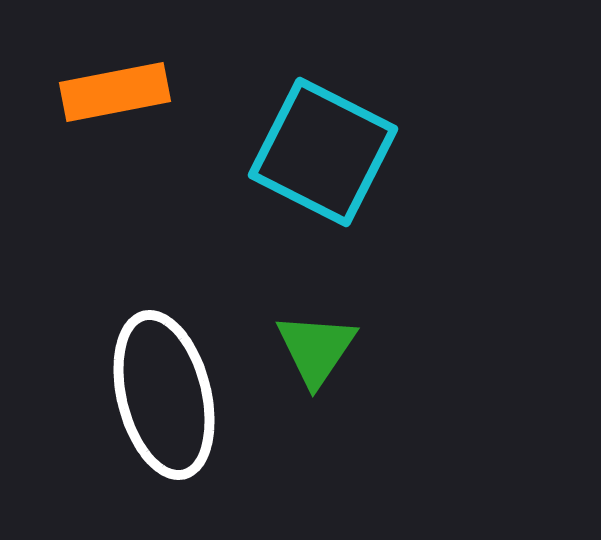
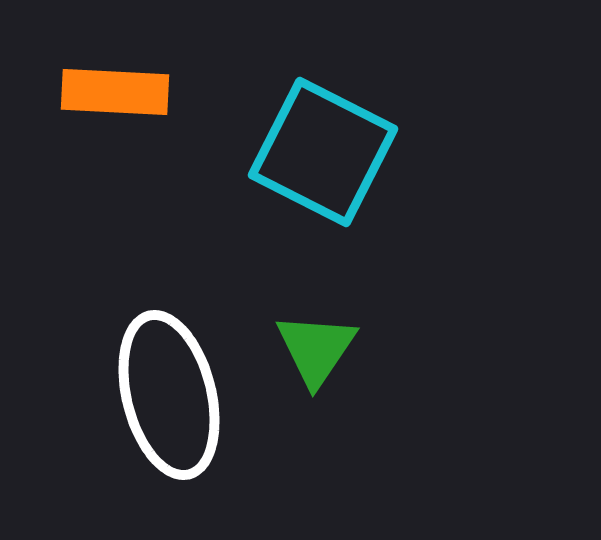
orange rectangle: rotated 14 degrees clockwise
white ellipse: moved 5 px right
